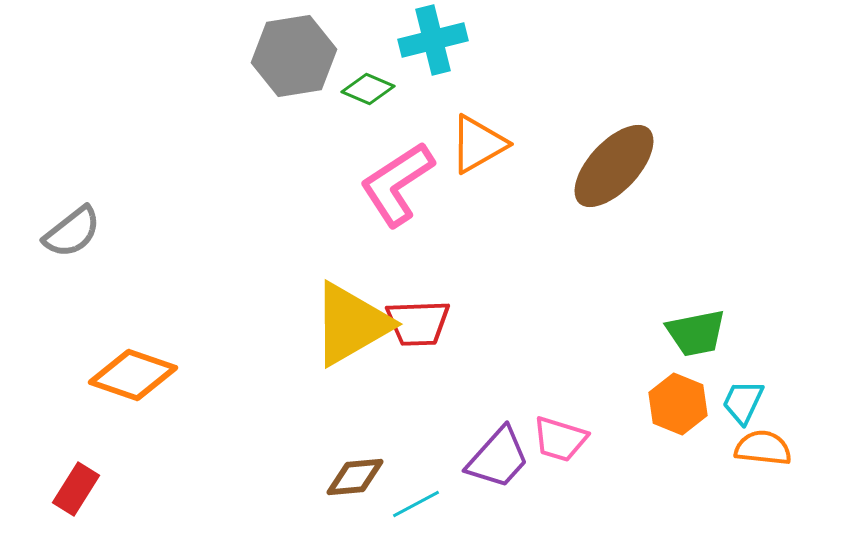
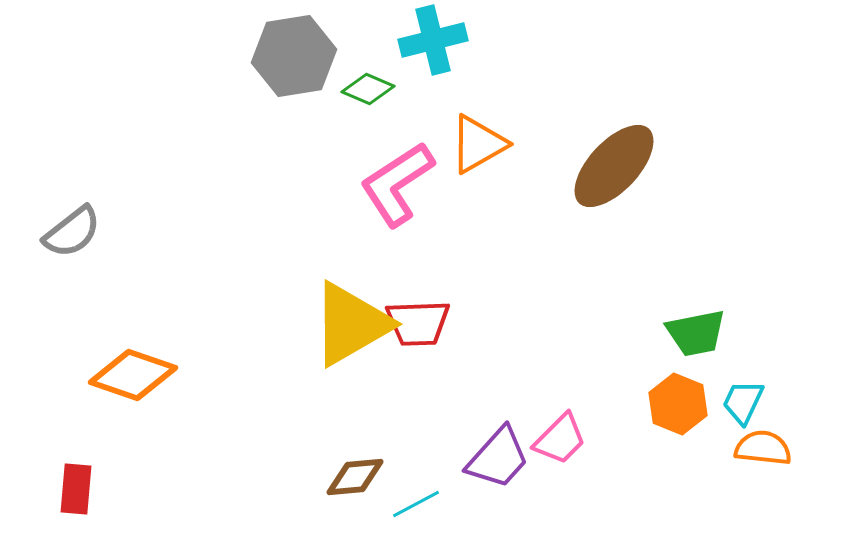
pink trapezoid: rotated 62 degrees counterclockwise
red rectangle: rotated 27 degrees counterclockwise
